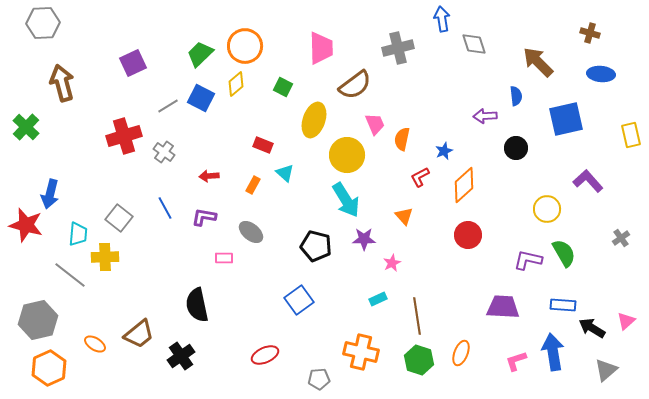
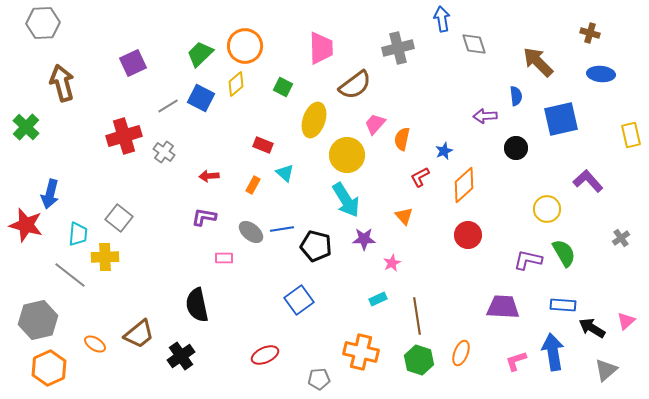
blue square at (566, 119): moved 5 px left
pink trapezoid at (375, 124): rotated 115 degrees counterclockwise
blue line at (165, 208): moved 117 px right, 21 px down; rotated 70 degrees counterclockwise
